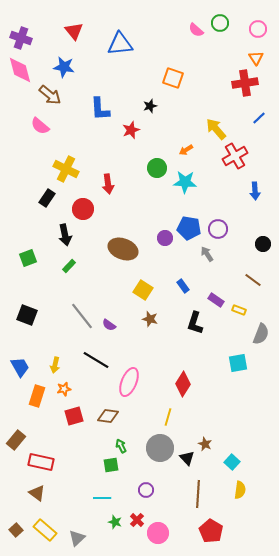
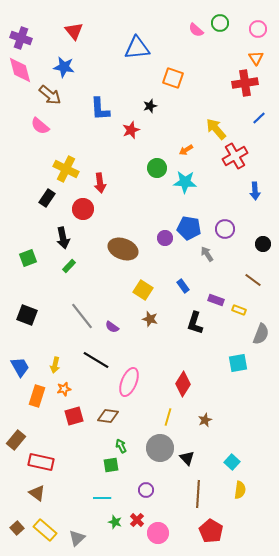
blue triangle at (120, 44): moved 17 px right, 4 px down
red arrow at (108, 184): moved 8 px left, 1 px up
purple circle at (218, 229): moved 7 px right
black arrow at (65, 235): moved 2 px left, 3 px down
purple rectangle at (216, 300): rotated 14 degrees counterclockwise
purple semicircle at (109, 325): moved 3 px right, 2 px down
brown star at (205, 444): moved 24 px up; rotated 24 degrees clockwise
brown square at (16, 530): moved 1 px right, 2 px up
